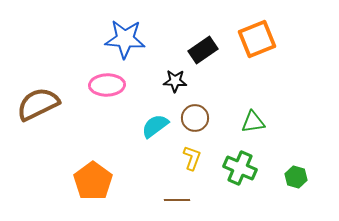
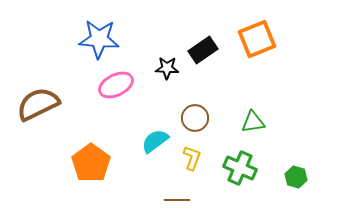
blue star: moved 26 px left
black star: moved 8 px left, 13 px up
pink ellipse: moved 9 px right; rotated 24 degrees counterclockwise
cyan semicircle: moved 15 px down
orange pentagon: moved 2 px left, 18 px up
